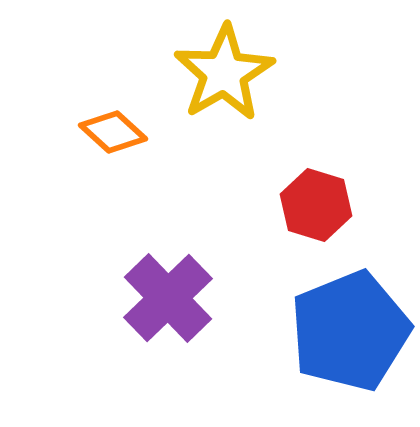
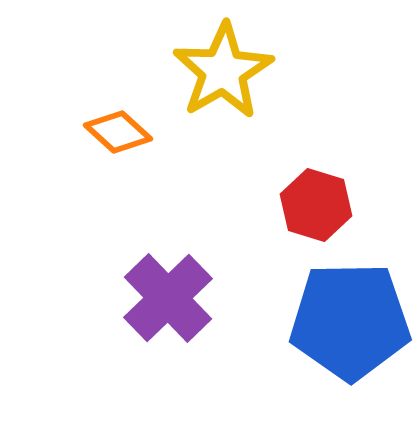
yellow star: moved 1 px left, 2 px up
orange diamond: moved 5 px right
blue pentagon: moved 10 px up; rotated 21 degrees clockwise
